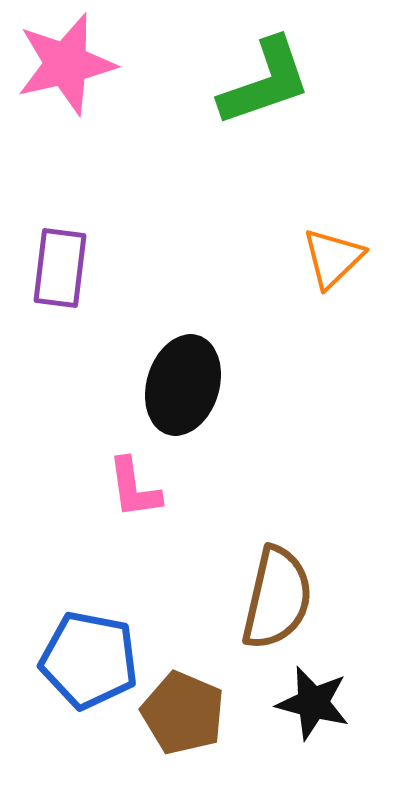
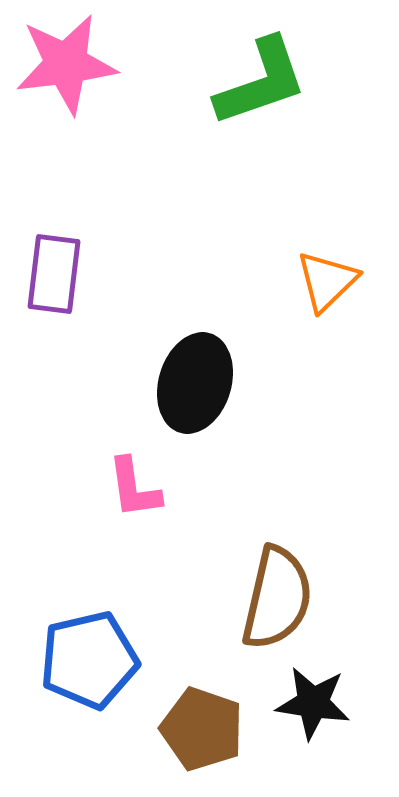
pink star: rotated 6 degrees clockwise
green L-shape: moved 4 px left
orange triangle: moved 6 px left, 23 px down
purple rectangle: moved 6 px left, 6 px down
black ellipse: moved 12 px right, 2 px up
blue pentagon: rotated 24 degrees counterclockwise
black star: rotated 6 degrees counterclockwise
brown pentagon: moved 19 px right, 16 px down; rotated 4 degrees counterclockwise
